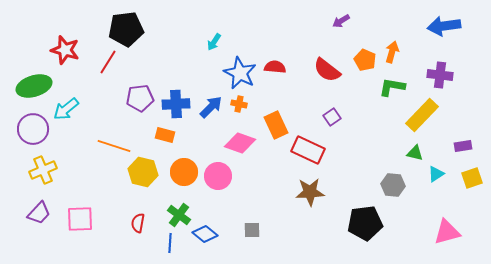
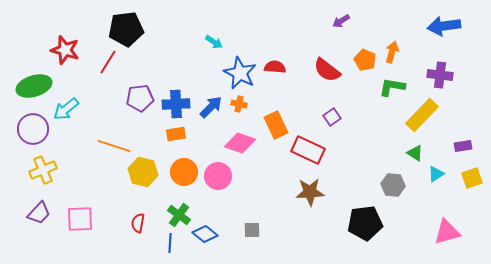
cyan arrow at (214, 42): rotated 90 degrees counterclockwise
orange rectangle at (165, 135): moved 11 px right, 1 px up; rotated 24 degrees counterclockwise
green triangle at (415, 153): rotated 18 degrees clockwise
